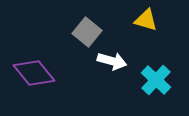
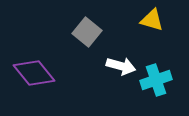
yellow triangle: moved 6 px right
white arrow: moved 9 px right, 5 px down
cyan cross: rotated 28 degrees clockwise
